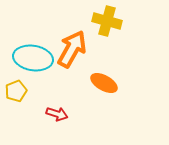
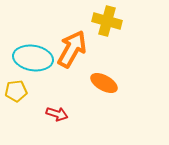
yellow pentagon: rotated 15 degrees clockwise
